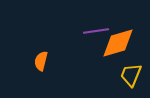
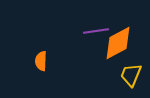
orange diamond: rotated 12 degrees counterclockwise
orange semicircle: rotated 12 degrees counterclockwise
